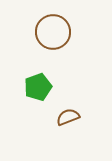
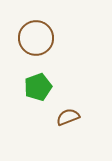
brown circle: moved 17 px left, 6 px down
